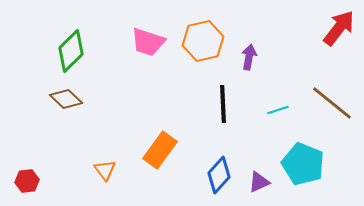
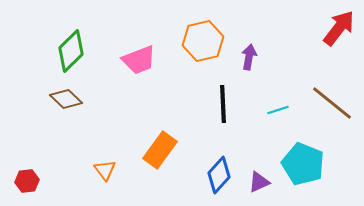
pink trapezoid: moved 9 px left, 18 px down; rotated 39 degrees counterclockwise
